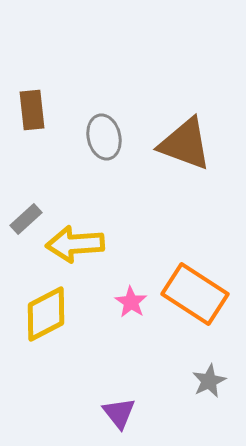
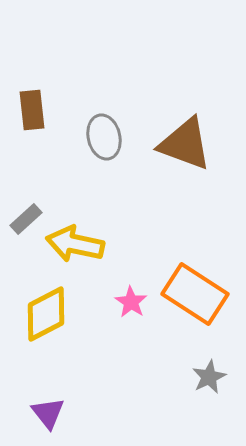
yellow arrow: rotated 16 degrees clockwise
gray star: moved 4 px up
purple triangle: moved 71 px left
